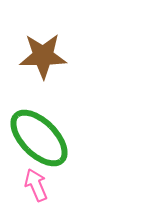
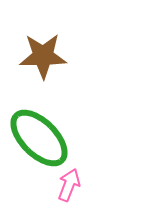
pink arrow: moved 33 px right; rotated 44 degrees clockwise
